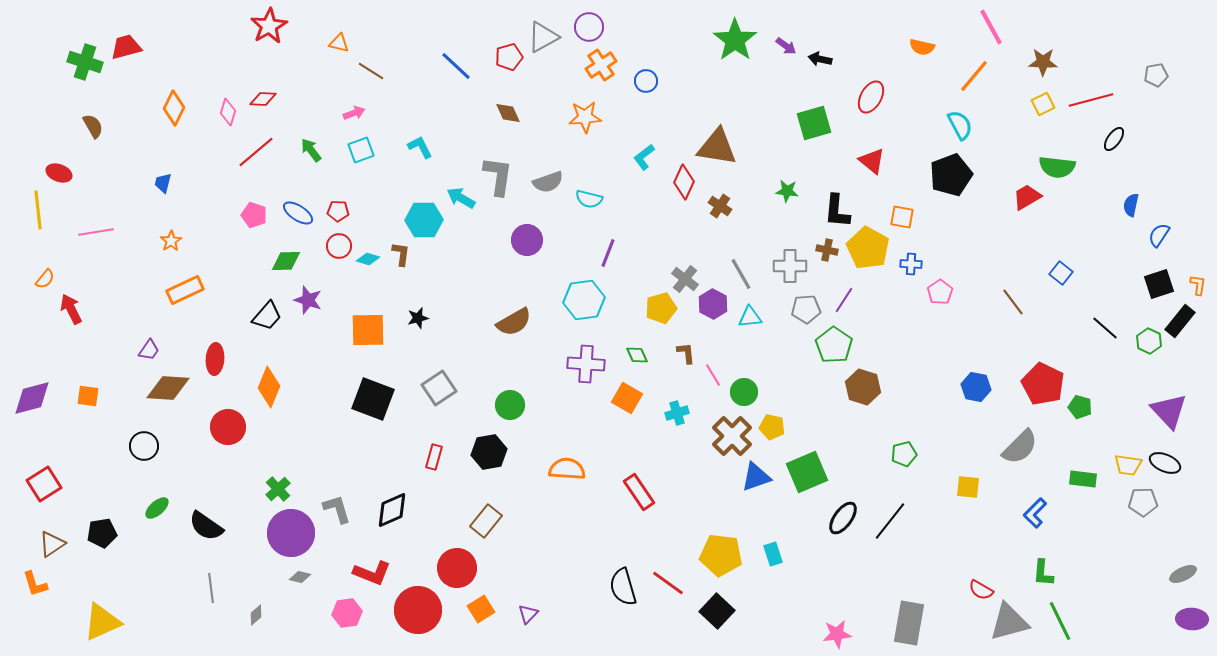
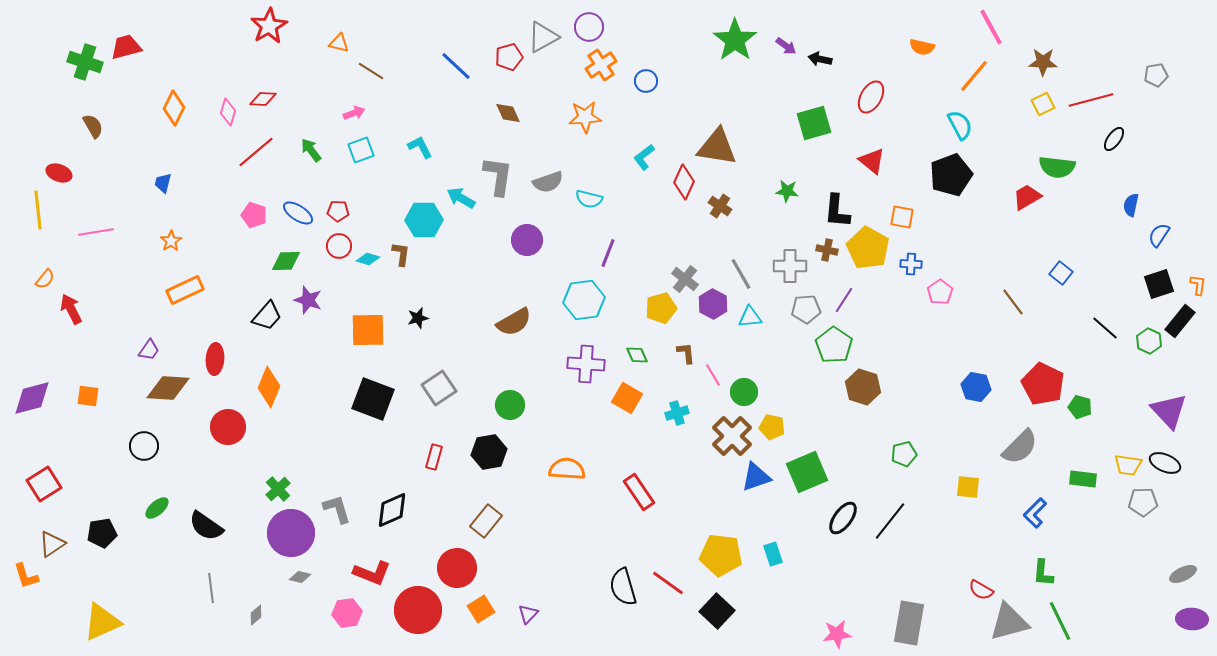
orange L-shape at (35, 584): moved 9 px left, 8 px up
